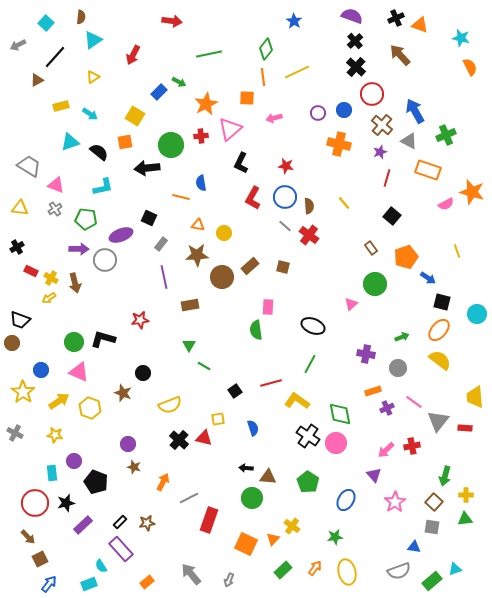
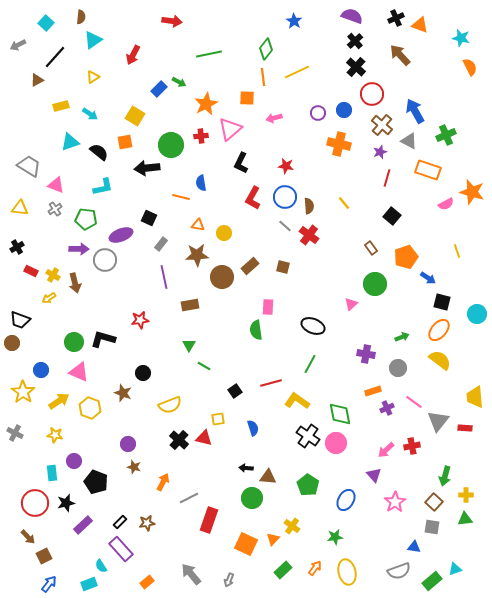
blue rectangle at (159, 92): moved 3 px up
yellow cross at (51, 278): moved 2 px right, 3 px up
green pentagon at (308, 482): moved 3 px down
brown square at (40, 559): moved 4 px right, 3 px up
